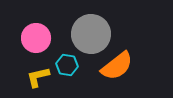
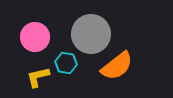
pink circle: moved 1 px left, 1 px up
cyan hexagon: moved 1 px left, 2 px up
